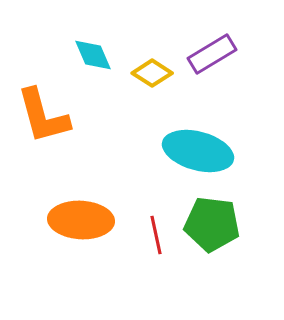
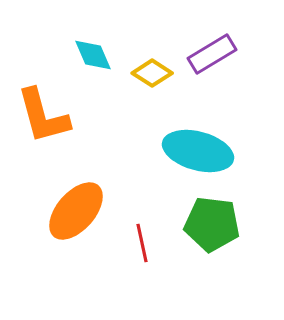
orange ellipse: moved 5 px left, 9 px up; rotated 52 degrees counterclockwise
red line: moved 14 px left, 8 px down
